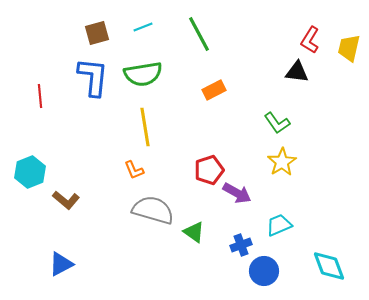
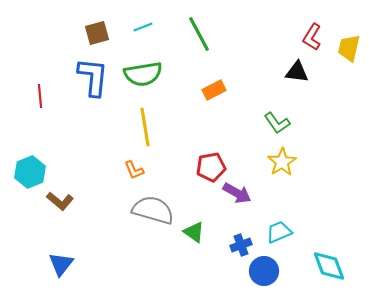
red L-shape: moved 2 px right, 3 px up
red pentagon: moved 2 px right, 3 px up; rotated 8 degrees clockwise
brown L-shape: moved 6 px left, 1 px down
cyan trapezoid: moved 7 px down
blue triangle: rotated 24 degrees counterclockwise
